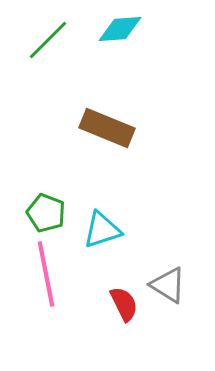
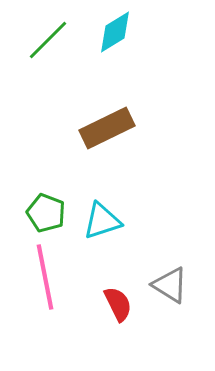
cyan diamond: moved 5 px left, 3 px down; rotated 27 degrees counterclockwise
brown rectangle: rotated 48 degrees counterclockwise
cyan triangle: moved 9 px up
pink line: moved 1 px left, 3 px down
gray triangle: moved 2 px right
red semicircle: moved 6 px left
